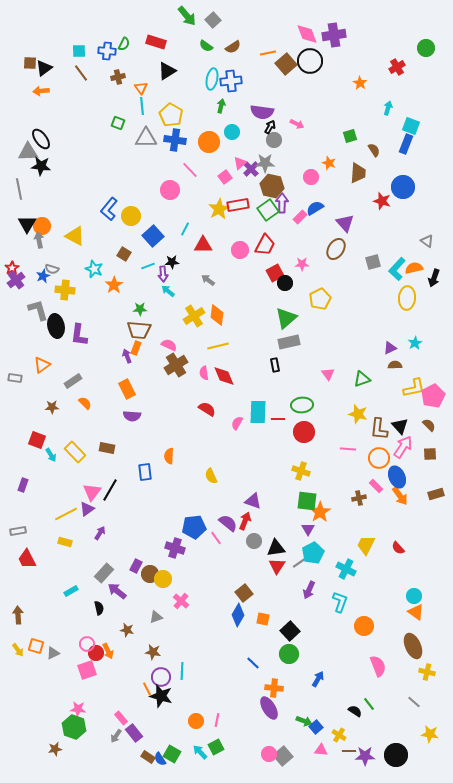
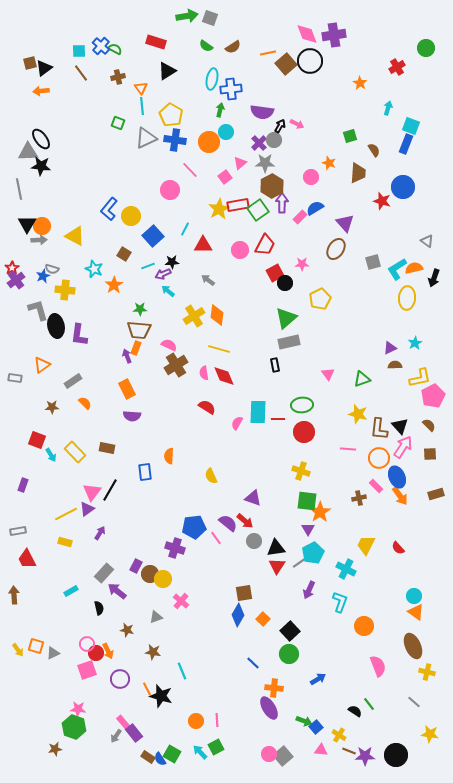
green arrow at (187, 16): rotated 60 degrees counterclockwise
gray square at (213, 20): moved 3 px left, 2 px up; rotated 28 degrees counterclockwise
green semicircle at (124, 44): moved 9 px left, 5 px down; rotated 88 degrees counterclockwise
blue cross at (107, 51): moved 6 px left, 5 px up; rotated 36 degrees clockwise
brown square at (30, 63): rotated 16 degrees counterclockwise
blue cross at (231, 81): moved 8 px down
green arrow at (221, 106): moved 1 px left, 4 px down
black arrow at (270, 127): moved 10 px right, 1 px up
cyan circle at (232, 132): moved 6 px left
gray triangle at (146, 138): rotated 25 degrees counterclockwise
purple cross at (251, 169): moved 8 px right, 26 px up
brown hexagon at (272, 186): rotated 20 degrees clockwise
green square at (268, 210): moved 10 px left
gray arrow at (39, 240): rotated 98 degrees clockwise
cyan L-shape at (397, 269): rotated 15 degrees clockwise
purple arrow at (163, 274): rotated 70 degrees clockwise
yellow line at (218, 346): moved 1 px right, 3 px down; rotated 30 degrees clockwise
yellow L-shape at (414, 388): moved 6 px right, 10 px up
red semicircle at (207, 409): moved 2 px up
purple triangle at (253, 501): moved 3 px up
red arrow at (245, 521): rotated 108 degrees clockwise
brown square at (244, 593): rotated 30 degrees clockwise
brown arrow at (18, 615): moved 4 px left, 20 px up
orange square at (263, 619): rotated 32 degrees clockwise
cyan line at (182, 671): rotated 24 degrees counterclockwise
purple circle at (161, 677): moved 41 px left, 2 px down
blue arrow at (318, 679): rotated 28 degrees clockwise
pink rectangle at (121, 718): moved 2 px right, 4 px down
pink line at (217, 720): rotated 16 degrees counterclockwise
brown line at (349, 751): rotated 24 degrees clockwise
